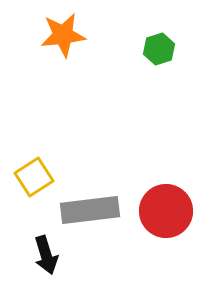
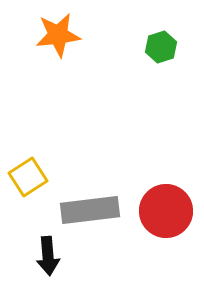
orange star: moved 5 px left
green hexagon: moved 2 px right, 2 px up
yellow square: moved 6 px left
black arrow: moved 2 px right, 1 px down; rotated 12 degrees clockwise
